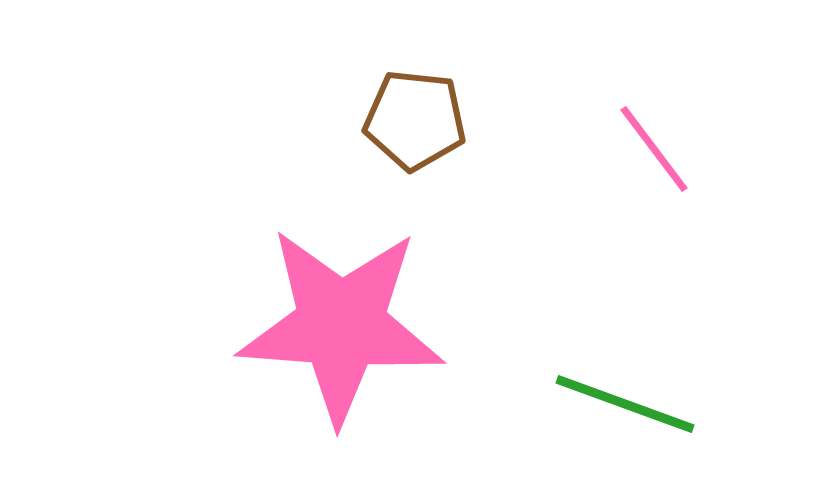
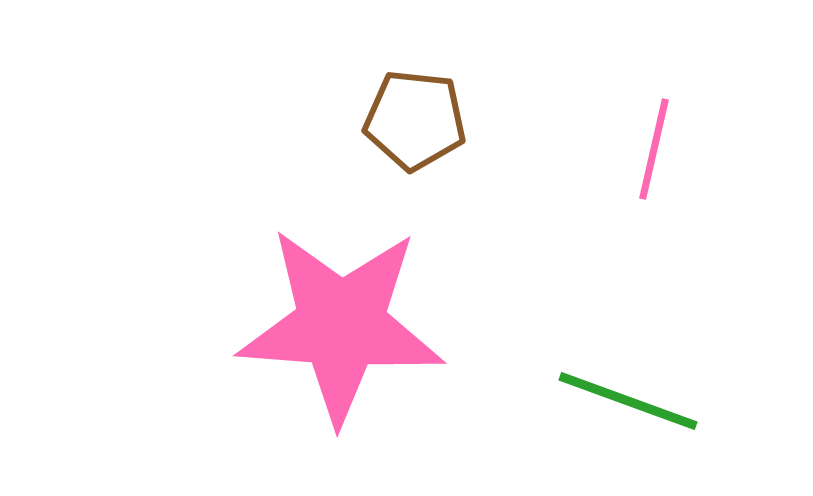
pink line: rotated 50 degrees clockwise
green line: moved 3 px right, 3 px up
